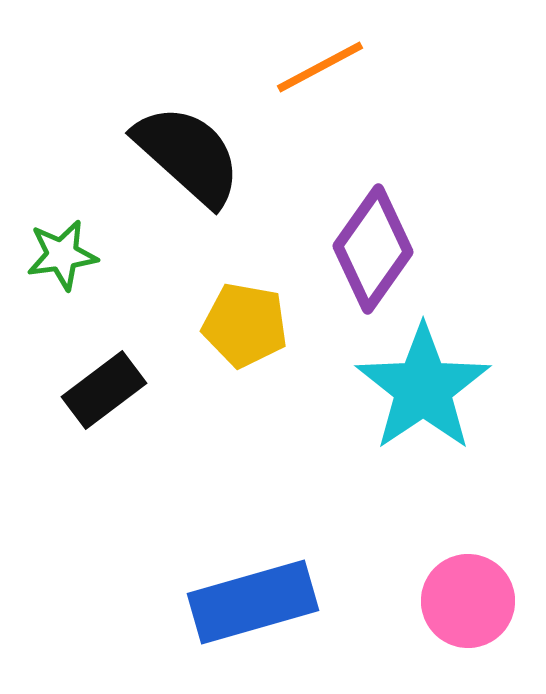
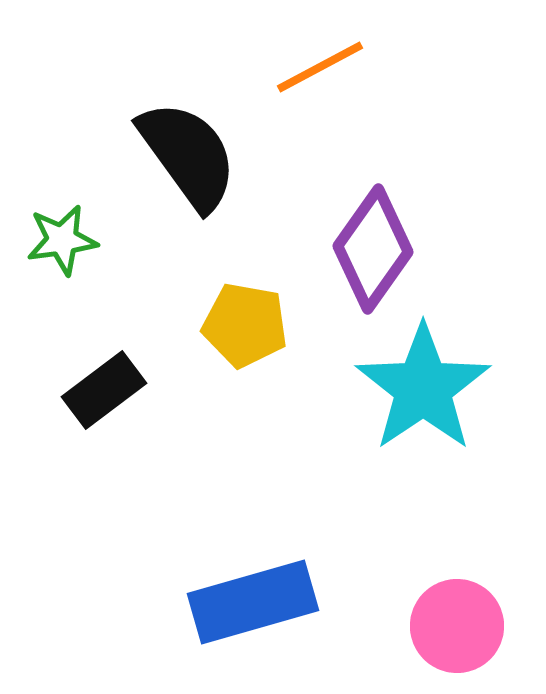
black semicircle: rotated 12 degrees clockwise
green star: moved 15 px up
pink circle: moved 11 px left, 25 px down
